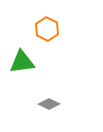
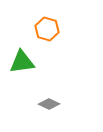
orange hexagon: rotated 10 degrees counterclockwise
